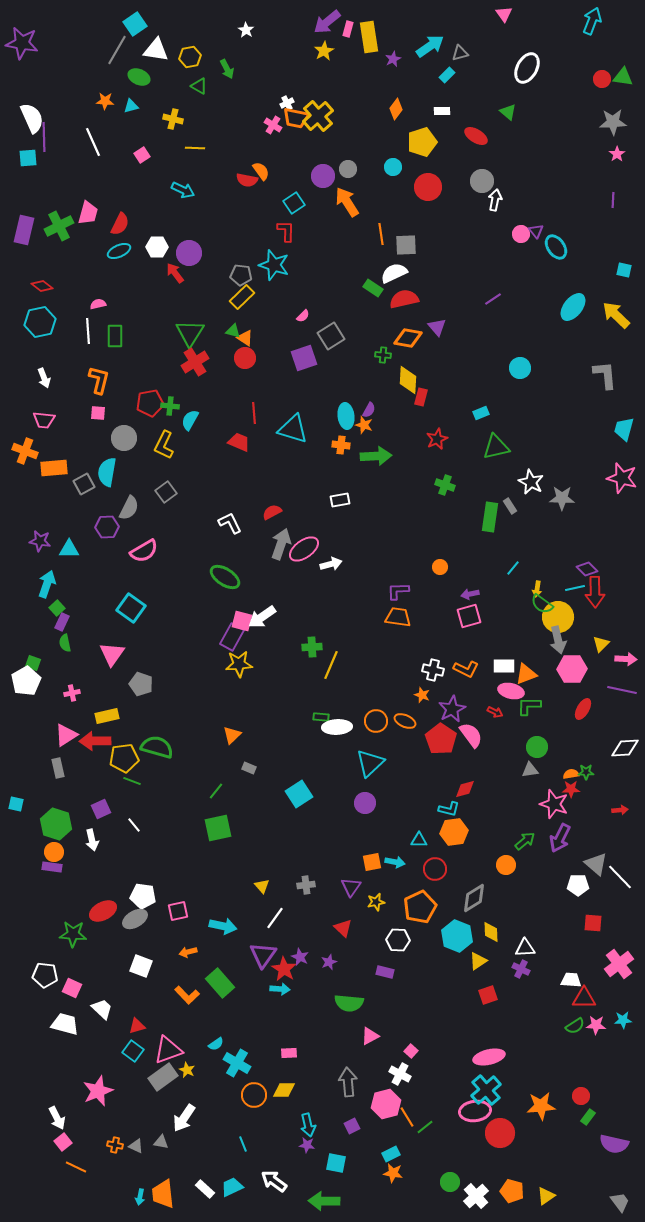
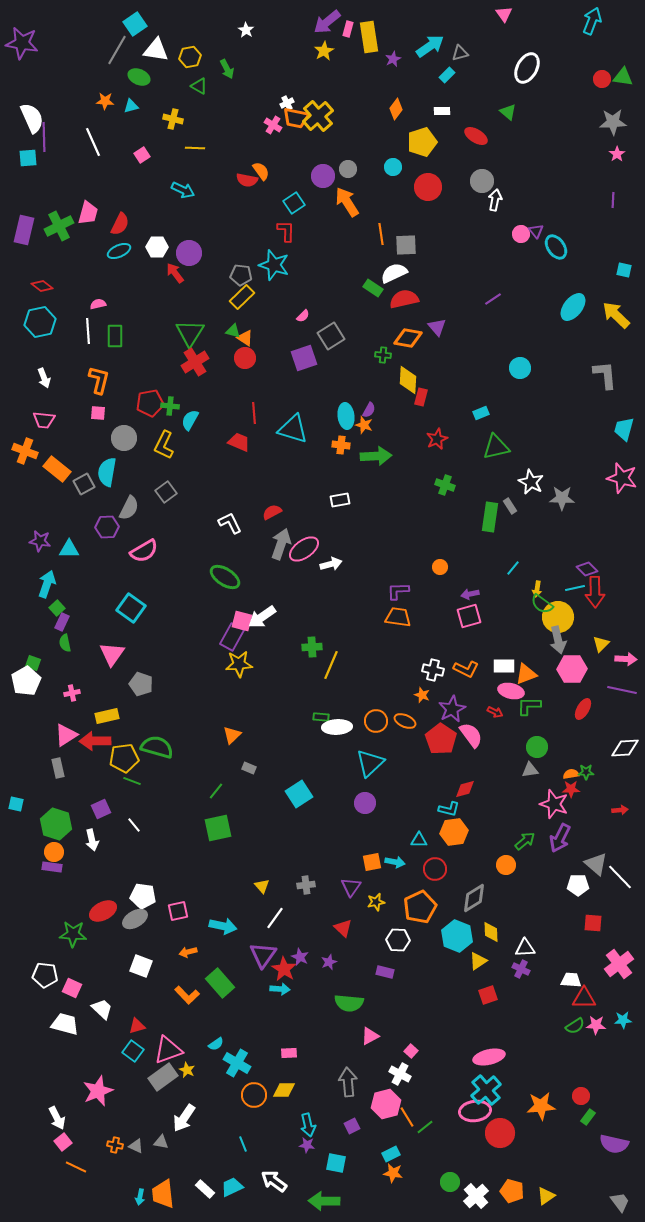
orange rectangle at (54, 468): moved 3 px right, 1 px down; rotated 44 degrees clockwise
